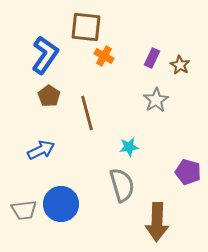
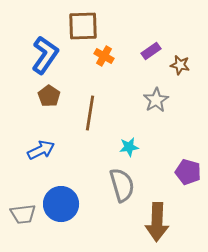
brown square: moved 3 px left, 1 px up; rotated 8 degrees counterclockwise
purple rectangle: moved 1 px left, 7 px up; rotated 30 degrees clockwise
brown star: rotated 18 degrees counterclockwise
brown line: moved 3 px right; rotated 24 degrees clockwise
gray trapezoid: moved 1 px left, 4 px down
